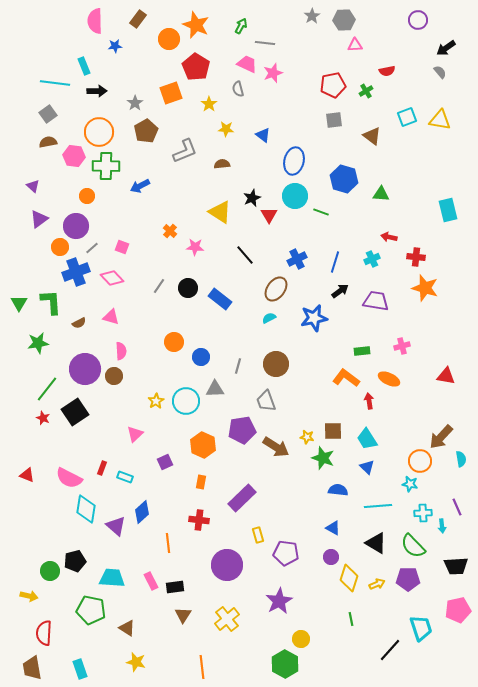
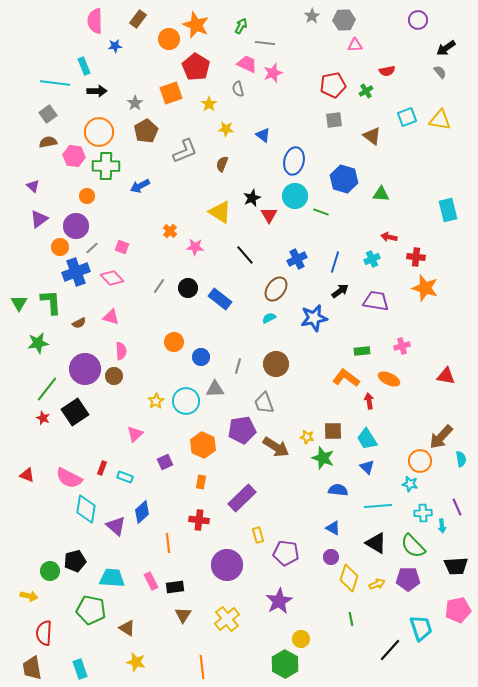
brown semicircle at (222, 164): rotated 63 degrees counterclockwise
gray trapezoid at (266, 401): moved 2 px left, 2 px down
